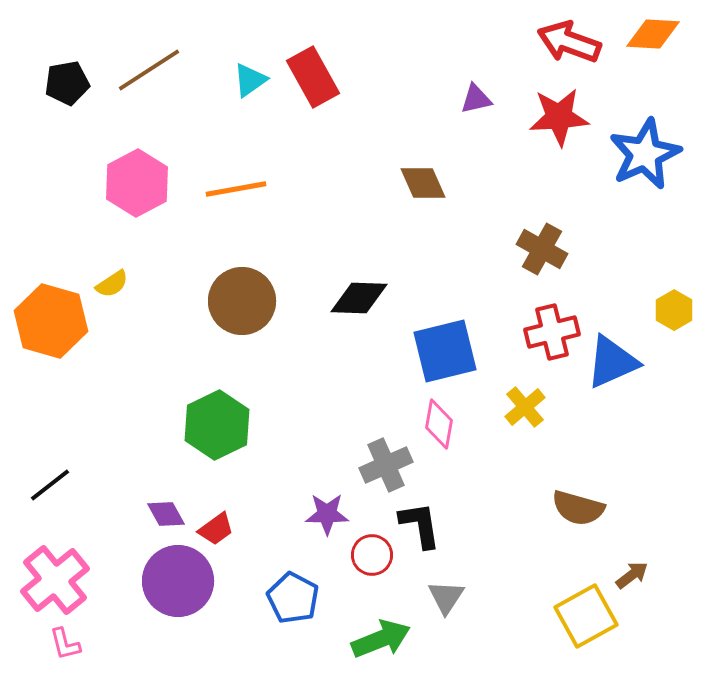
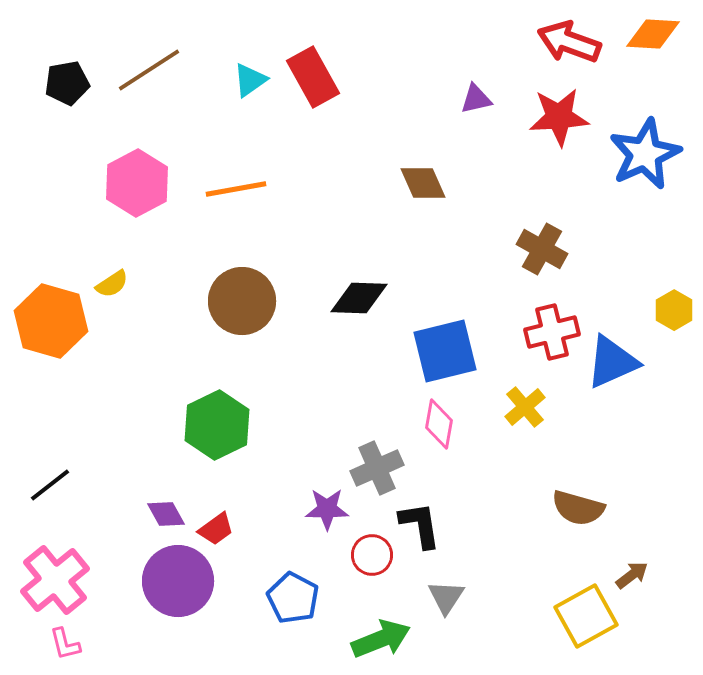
gray cross: moved 9 px left, 3 px down
purple star: moved 5 px up
